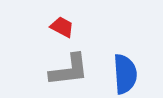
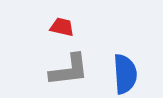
red trapezoid: rotated 15 degrees counterclockwise
